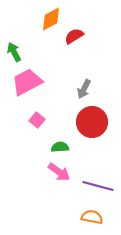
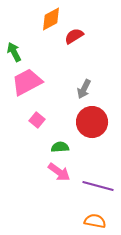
orange semicircle: moved 3 px right, 4 px down
